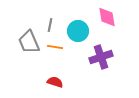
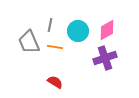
pink diamond: moved 13 px down; rotated 70 degrees clockwise
purple cross: moved 4 px right, 1 px down
red semicircle: rotated 14 degrees clockwise
